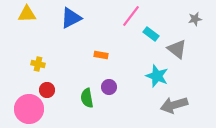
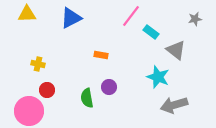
cyan rectangle: moved 2 px up
gray triangle: moved 1 px left, 1 px down
cyan star: moved 1 px right, 1 px down
pink circle: moved 2 px down
